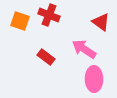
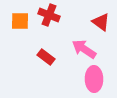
orange square: rotated 18 degrees counterclockwise
